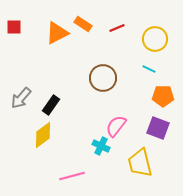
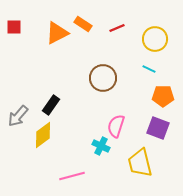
gray arrow: moved 3 px left, 18 px down
pink semicircle: rotated 20 degrees counterclockwise
